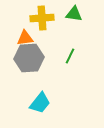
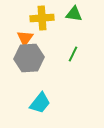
orange triangle: rotated 48 degrees counterclockwise
green line: moved 3 px right, 2 px up
